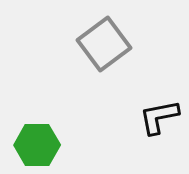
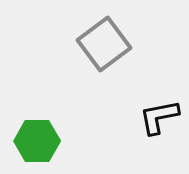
green hexagon: moved 4 px up
